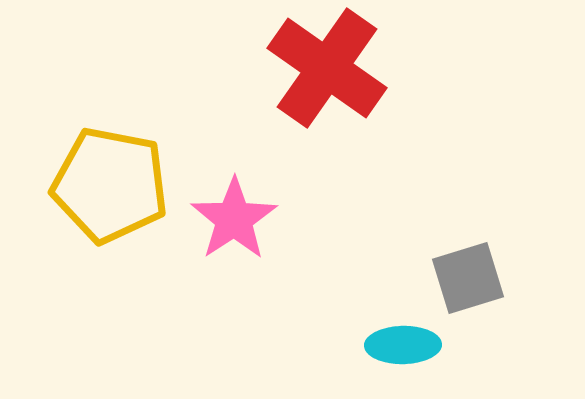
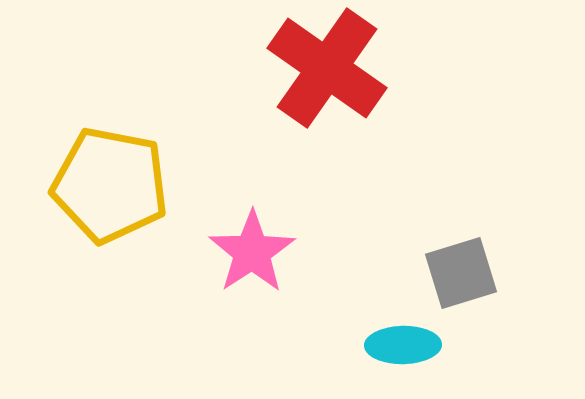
pink star: moved 18 px right, 33 px down
gray square: moved 7 px left, 5 px up
